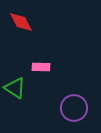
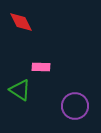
green triangle: moved 5 px right, 2 px down
purple circle: moved 1 px right, 2 px up
